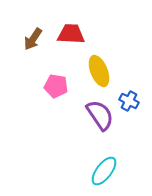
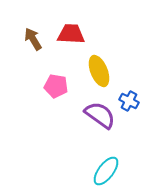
brown arrow: rotated 115 degrees clockwise
purple semicircle: rotated 20 degrees counterclockwise
cyan ellipse: moved 2 px right
